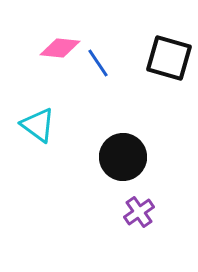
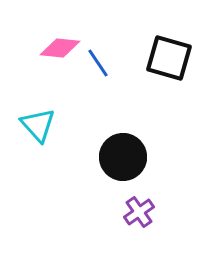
cyan triangle: rotated 12 degrees clockwise
